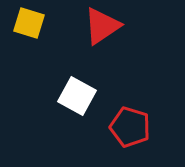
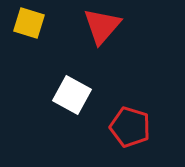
red triangle: rotated 15 degrees counterclockwise
white square: moved 5 px left, 1 px up
